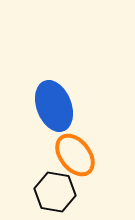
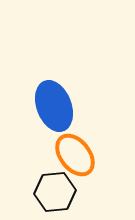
black hexagon: rotated 15 degrees counterclockwise
